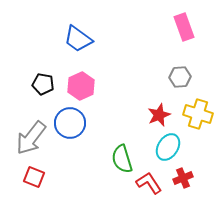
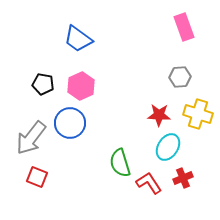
red star: rotated 25 degrees clockwise
green semicircle: moved 2 px left, 4 px down
red square: moved 3 px right
